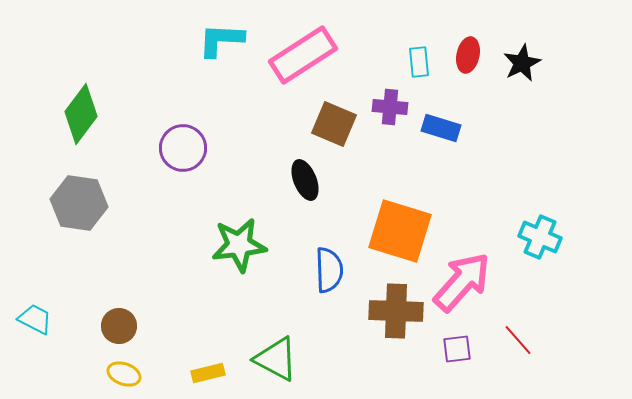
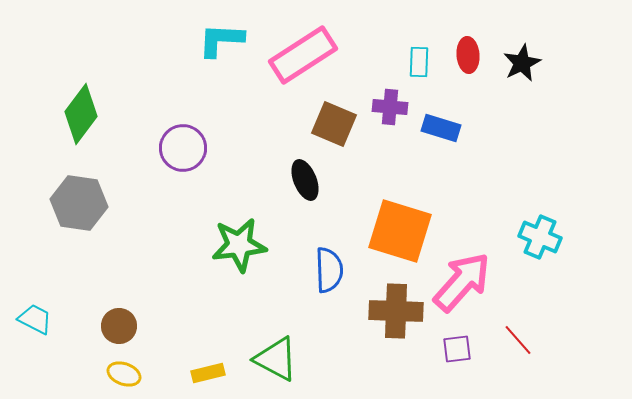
red ellipse: rotated 16 degrees counterclockwise
cyan rectangle: rotated 8 degrees clockwise
